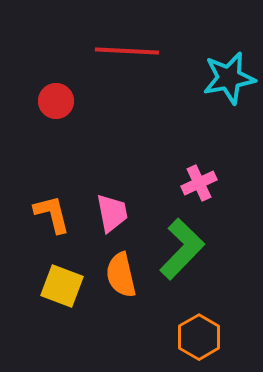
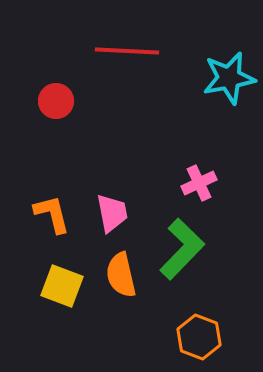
orange hexagon: rotated 9 degrees counterclockwise
